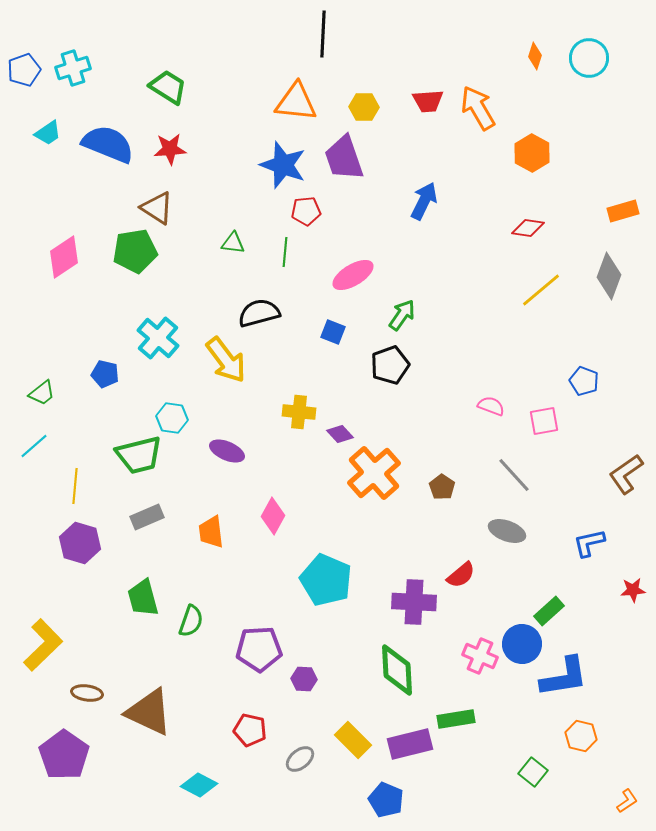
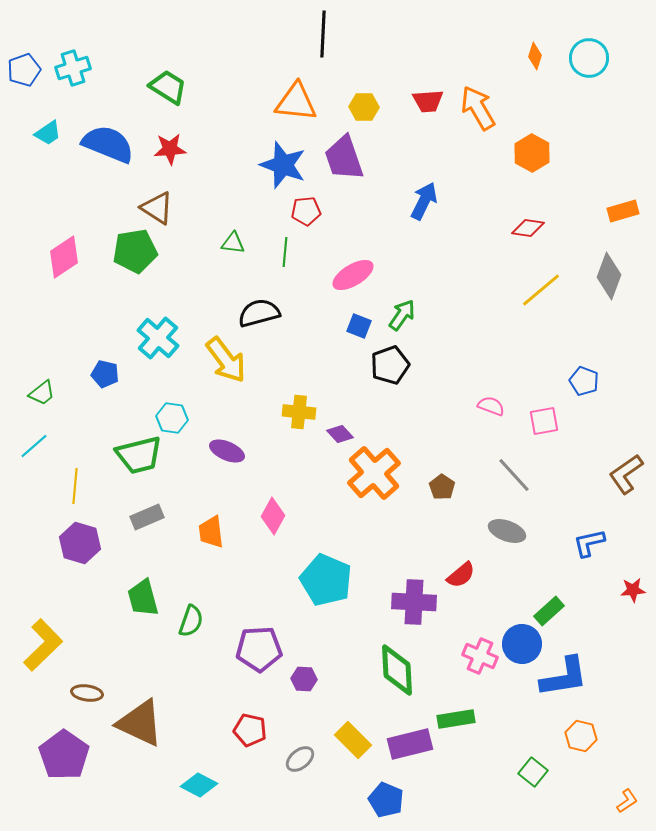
blue square at (333, 332): moved 26 px right, 6 px up
brown triangle at (149, 712): moved 9 px left, 11 px down
